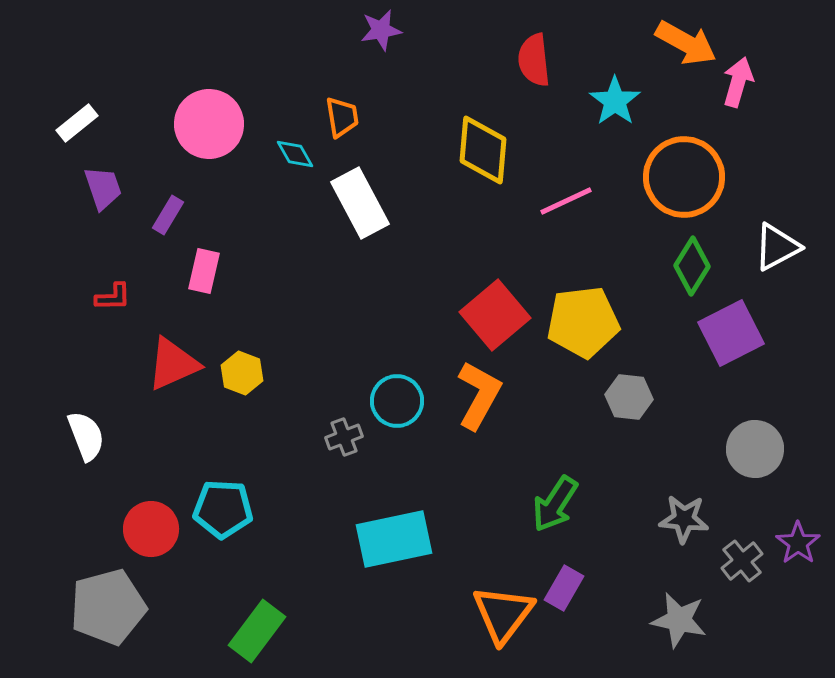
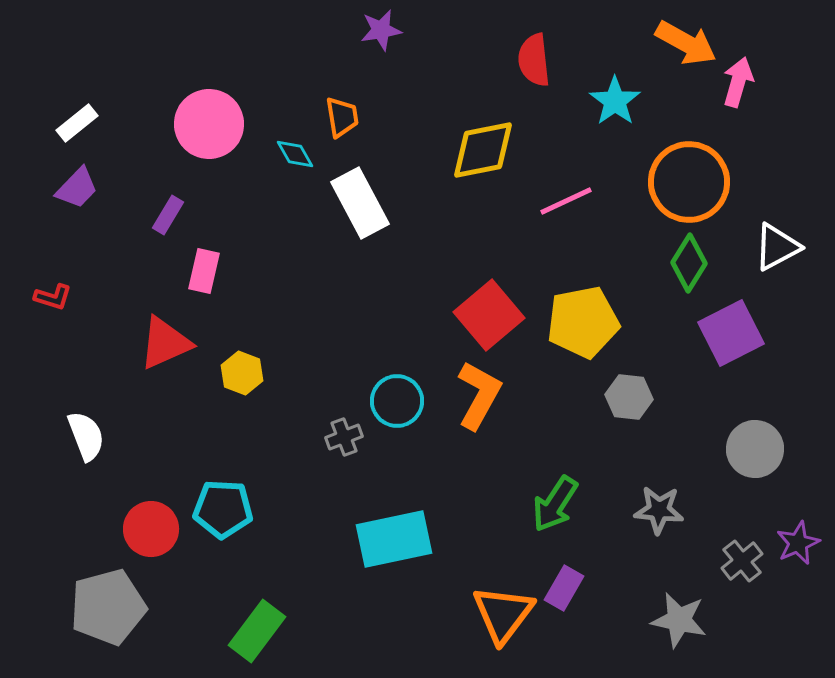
yellow diamond at (483, 150): rotated 74 degrees clockwise
orange circle at (684, 177): moved 5 px right, 5 px down
purple trapezoid at (103, 188): moved 26 px left; rotated 63 degrees clockwise
green diamond at (692, 266): moved 3 px left, 3 px up
red L-shape at (113, 297): moved 60 px left; rotated 18 degrees clockwise
red square at (495, 315): moved 6 px left
yellow pentagon at (583, 322): rotated 4 degrees counterclockwise
red triangle at (173, 364): moved 8 px left, 21 px up
gray star at (684, 519): moved 25 px left, 9 px up
purple star at (798, 543): rotated 12 degrees clockwise
